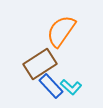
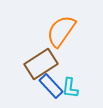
brown rectangle: moved 1 px right
cyan L-shape: moved 1 px left, 1 px down; rotated 55 degrees clockwise
